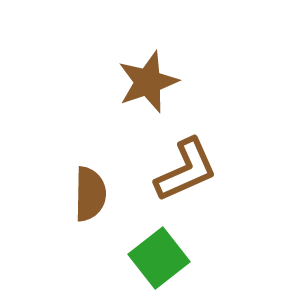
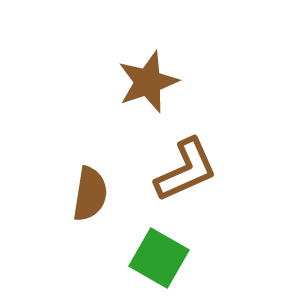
brown semicircle: rotated 8 degrees clockwise
green square: rotated 22 degrees counterclockwise
